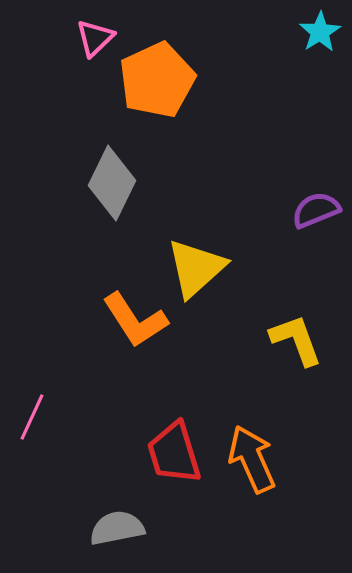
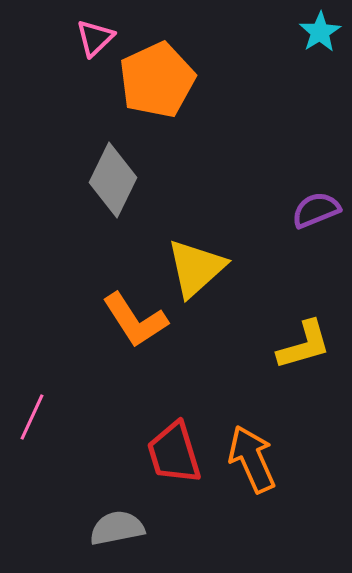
gray diamond: moved 1 px right, 3 px up
yellow L-shape: moved 8 px right, 5 px down; rotated 94 degrees clockwise
